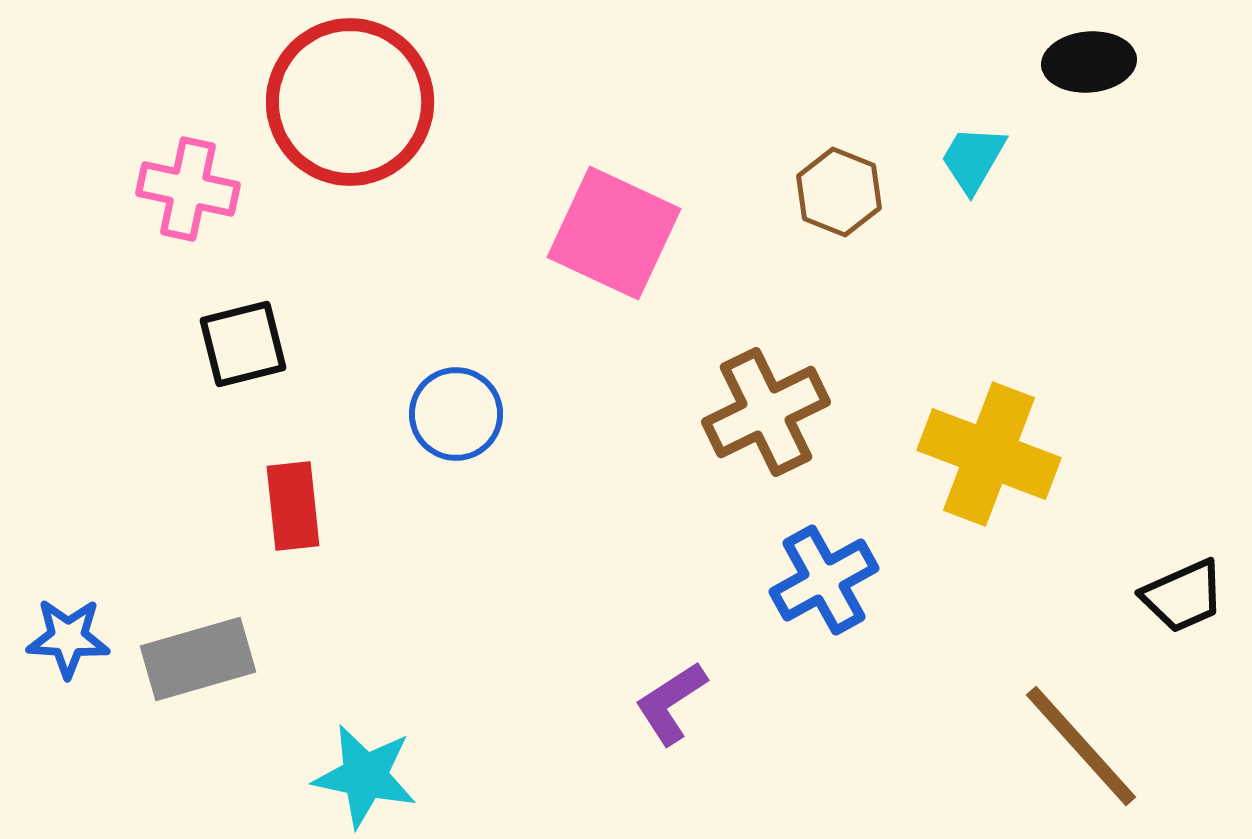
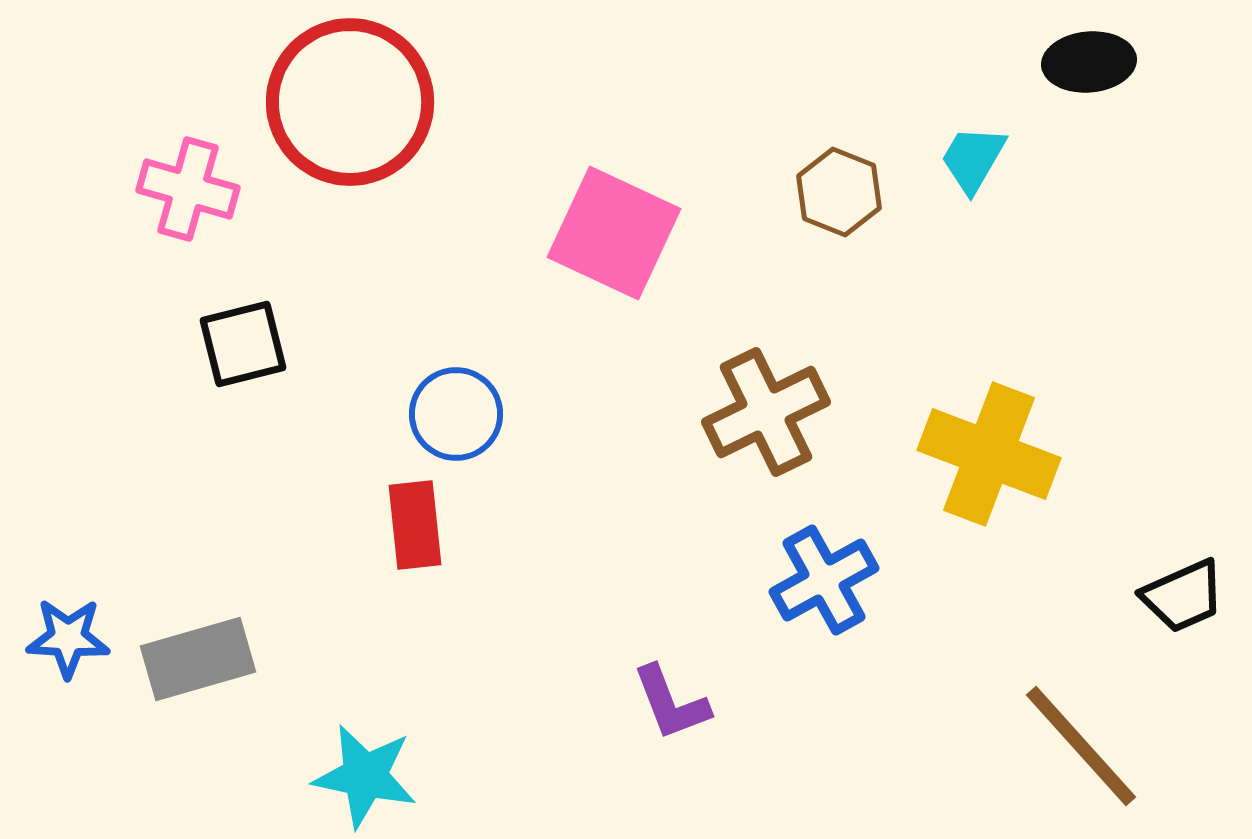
pink cross: rotated 4 degrees clockwise
red rectangle: moved 122 px right, 19 px down
purple L-shape: rotated 78 degrees counterclockwise
